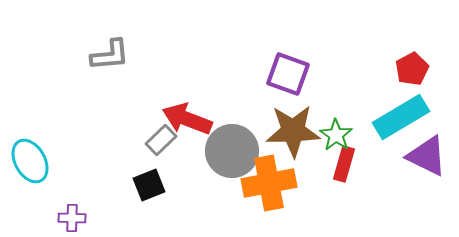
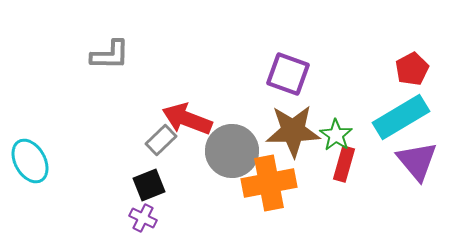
gray L-shape: rotated 6 degrees clockwise
purple triangle: moved 10 px left, 5 px down; rotated 24 degrees clockwise
purple cross: moved 71 px right; rotated 24 degrees clockwise
